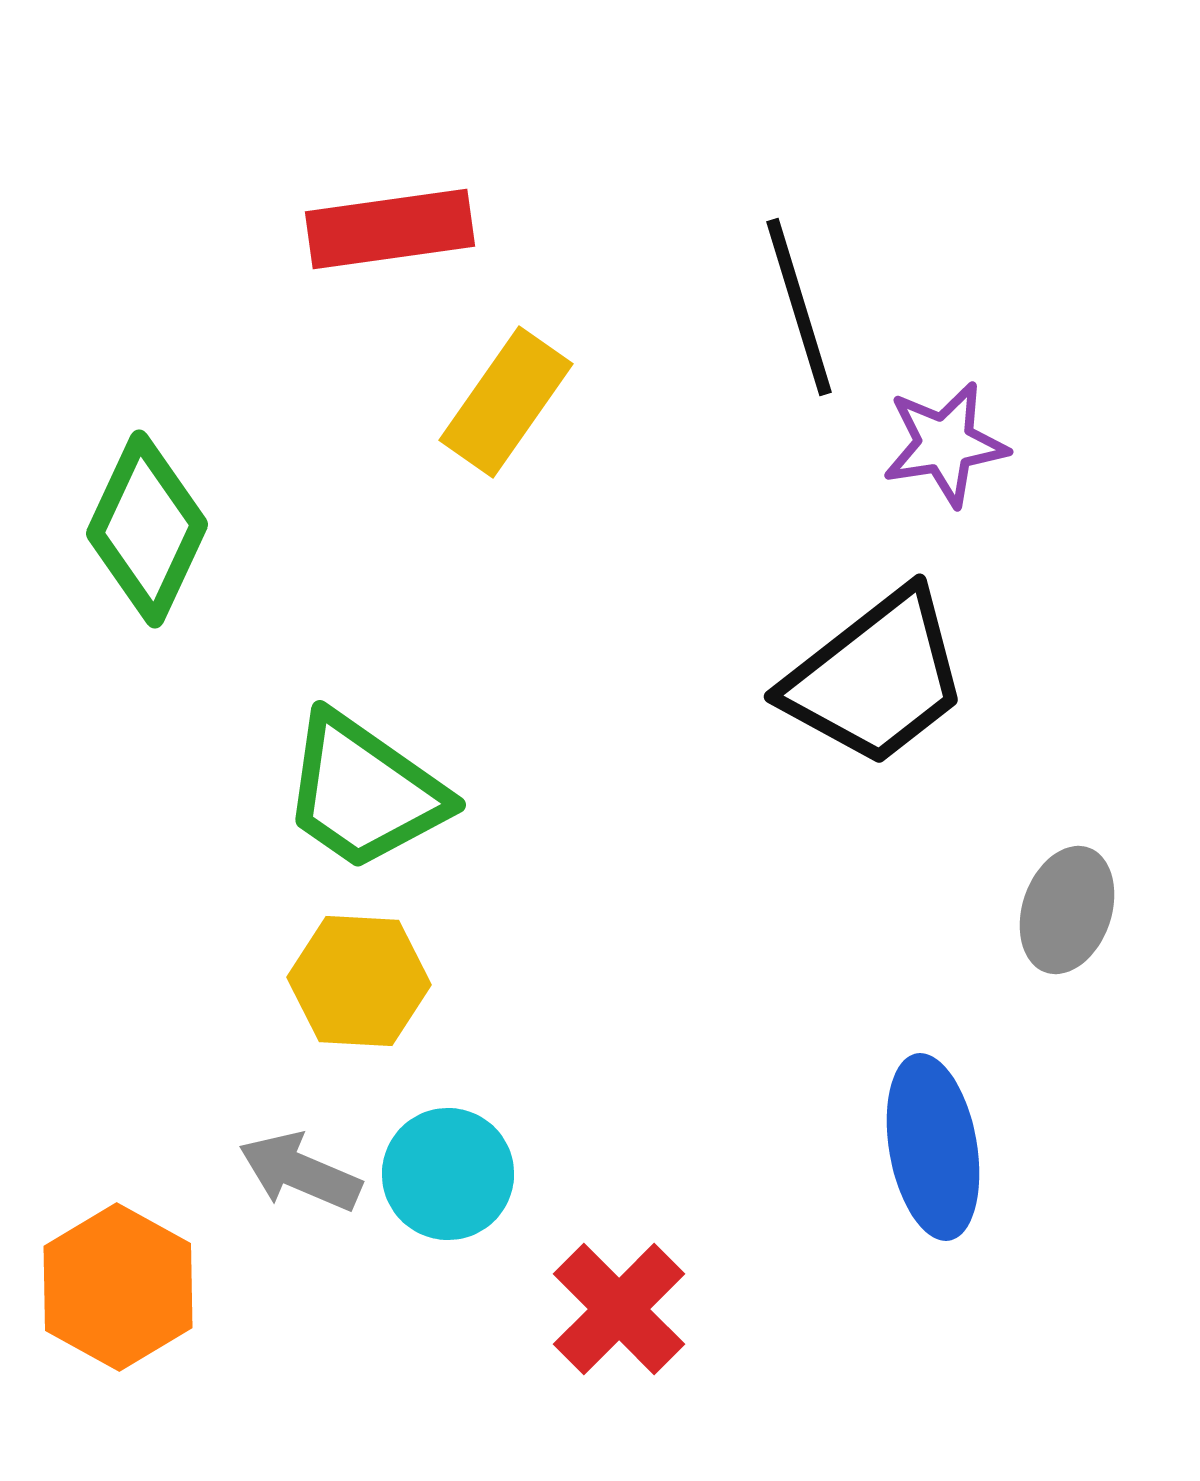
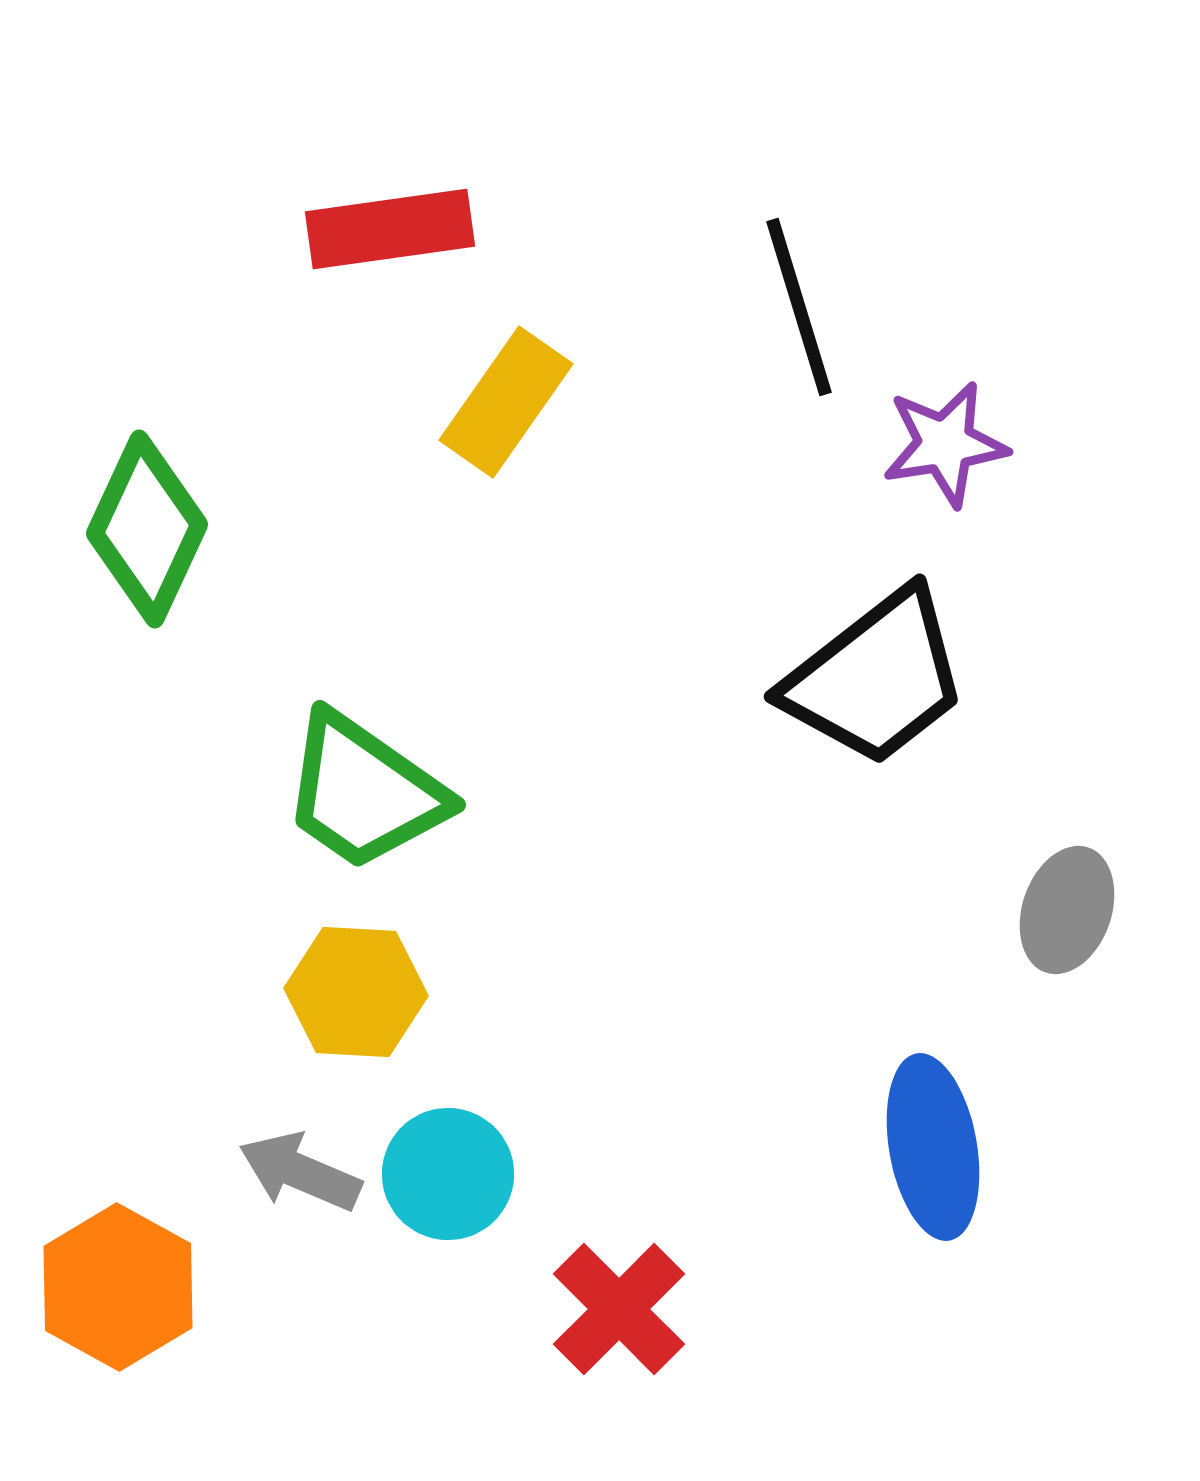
yellow hexagon: moved 3 px left, 11 px down
